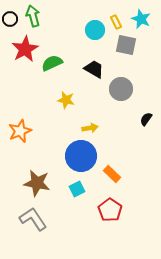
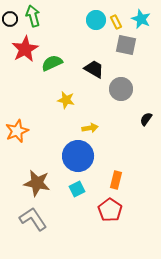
cyan circle: moved 1 px right, 10 px up
orange star: moved 3 px left
blue circle: moved 3 px left
orange rectangle: moved 4 px right, 6 px down; rotated 60 degrees clockwise
